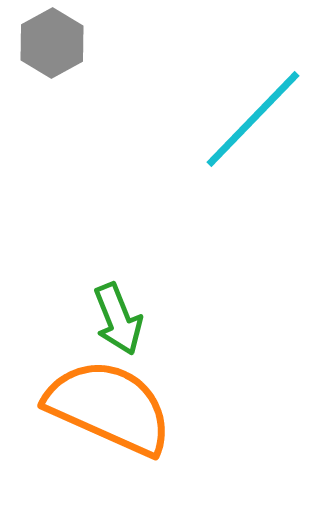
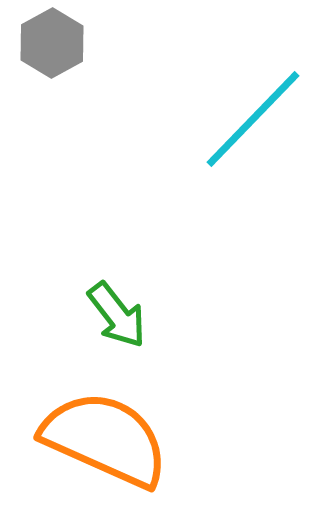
green arrow: moved 1 px left, 4 px up; rotated 16 degrees counterclockwise
orange semicircle: moved 4 px left, 32 px down
